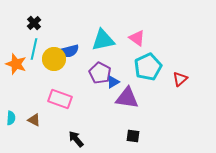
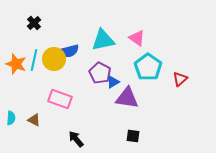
cyan line: moved 11 px down
cyan pentagon: rotated 12 degrees counterclockwise
